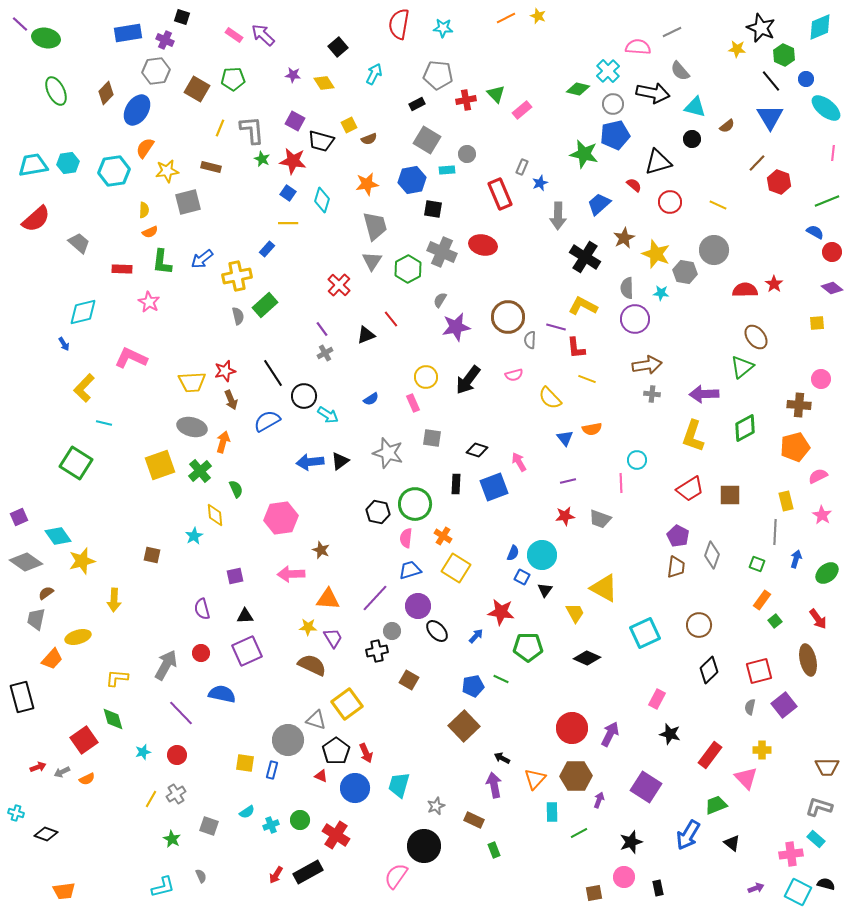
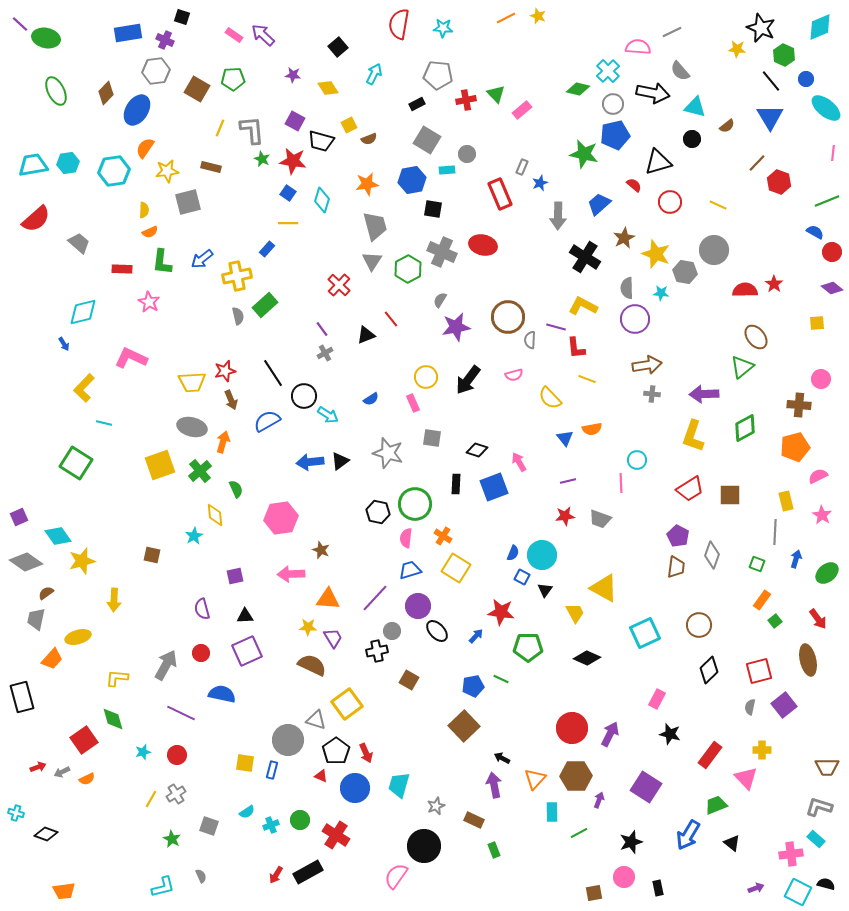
yellow diamond at (324, 83): moved 4 px right, 5 px down
purple line at (181, 713): rotated 20 degrees counterclockwise
